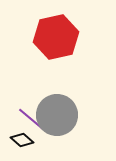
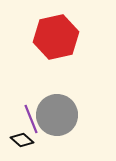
purple line: rotated 28 degrees clockwise
